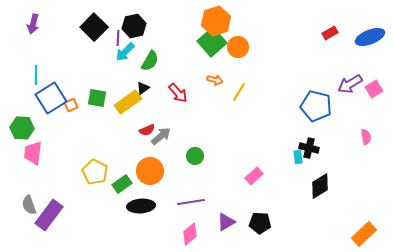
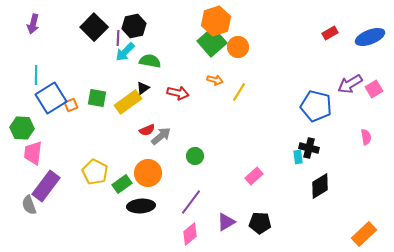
green semicircle at (150, 61): rotated 110 degrees counterclockwise
red arrow at (178, 93): rotated 35 degrees counterclockwise
orange circle at (150, 171): moved 2 px left, 2 px down
purple line at (191, 202): rotated 44 degrees counterclockwise
purple rectangle at (49, 215): moved 3 px left, 29 px up
